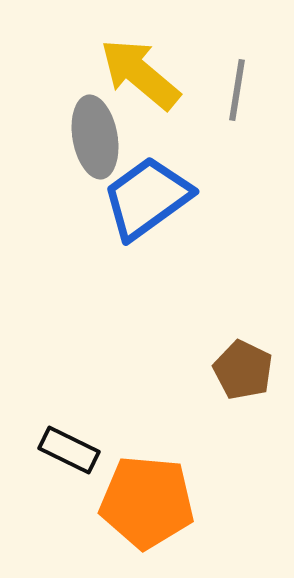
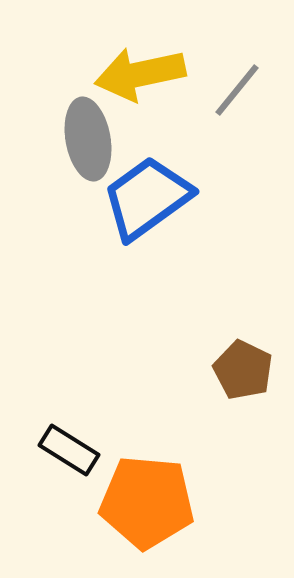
yellow arrow: rotated 52 degrees counterclockwise
gray line: rotated 30 degrees clockwise
gray ellipse: moved 7 px left, 2 px down
black rectangle: rotated 6 degrees clockwise
